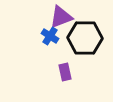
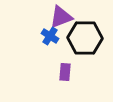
purple rectangle: rotated 18 degrees clockwise
